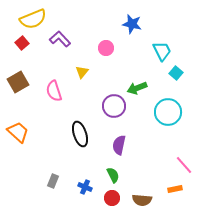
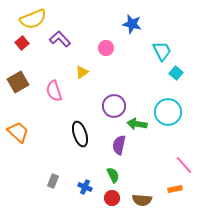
yellow triangle: rotated 16 degrees clockwise
green arrow: moved 36 px down; rotated 30 degrees clockwise
